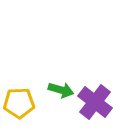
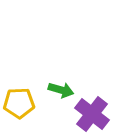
purple cross: moved 3 px left, 12 px down
